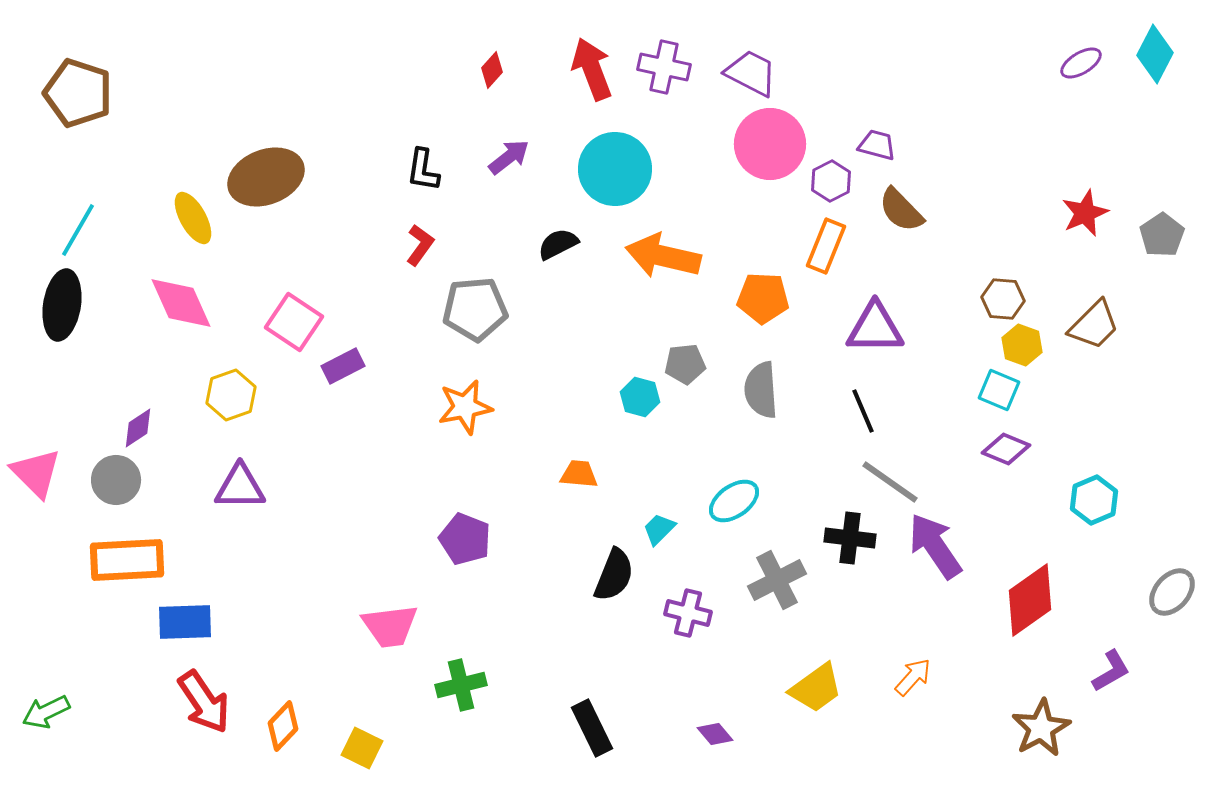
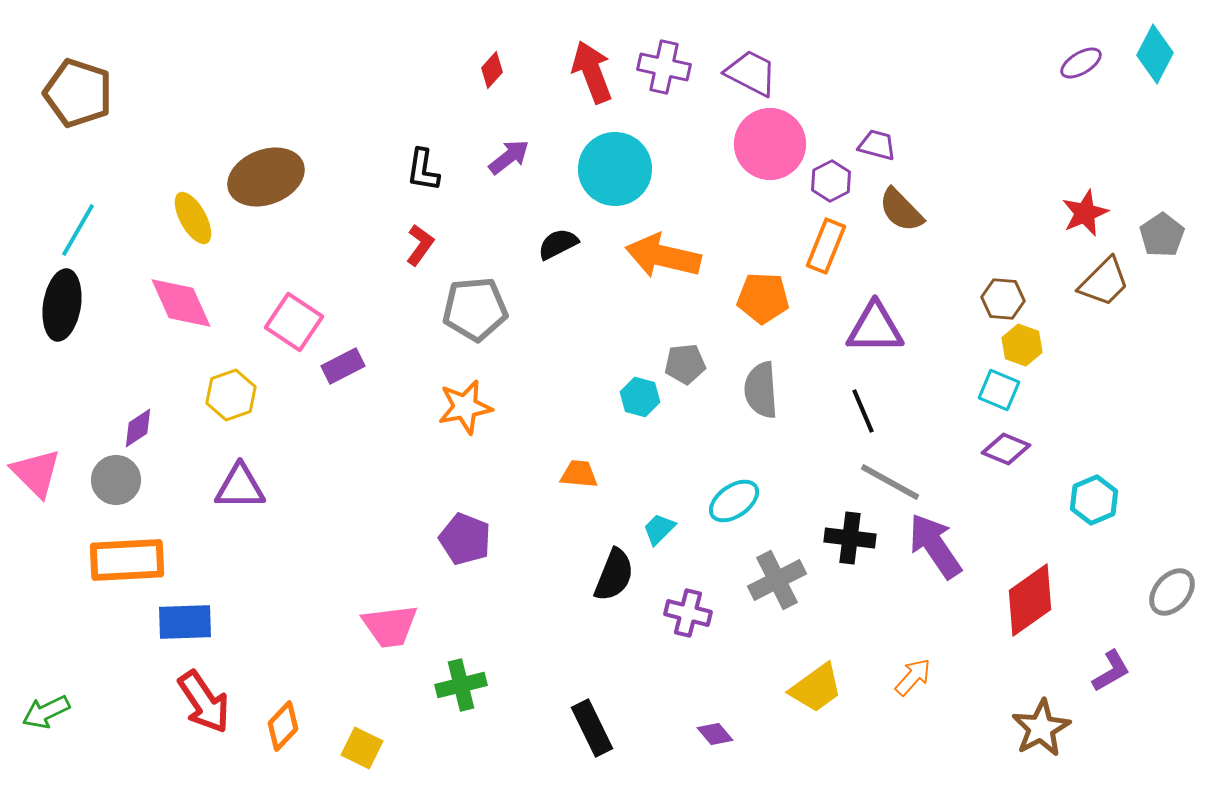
red arrow at (592, 69): moved 3 px down
brown trapezoid at (1094, 325): moved 10 px right, 43 px up
gray line at (890, 482): rotated 6 degrees counterclockwise
